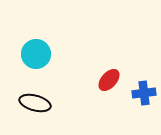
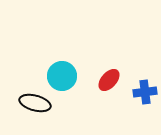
cyan circle: moved 26 px right, 22 px down
blue cross: moved 1 px right, 1 px up
